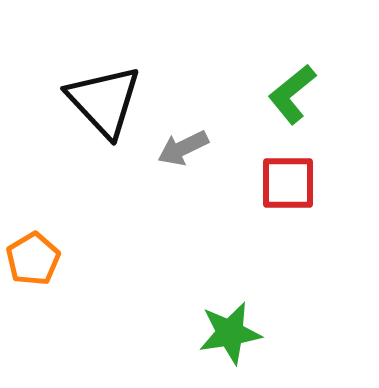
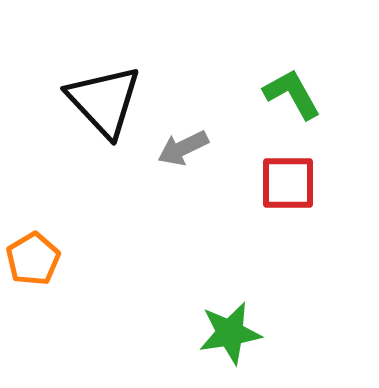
green L-shape: rotated 100 degrees clockwise
